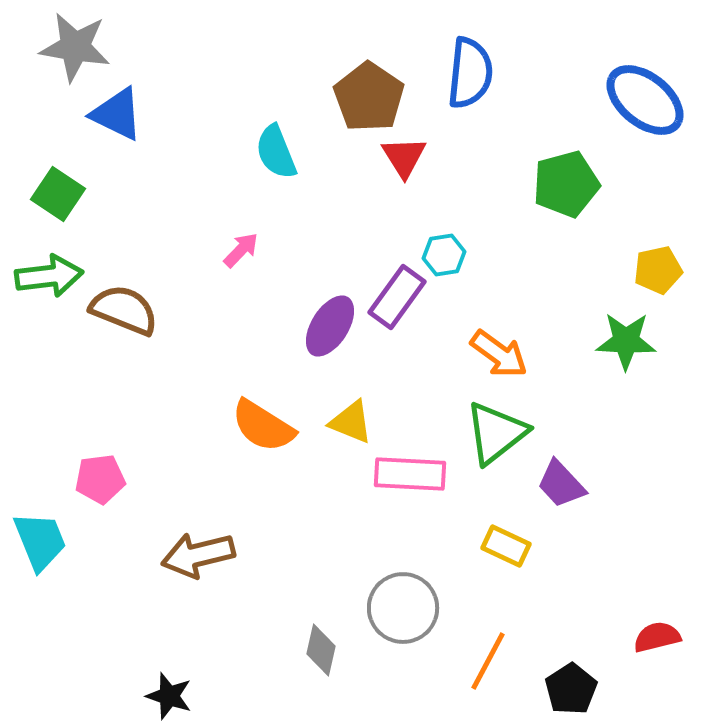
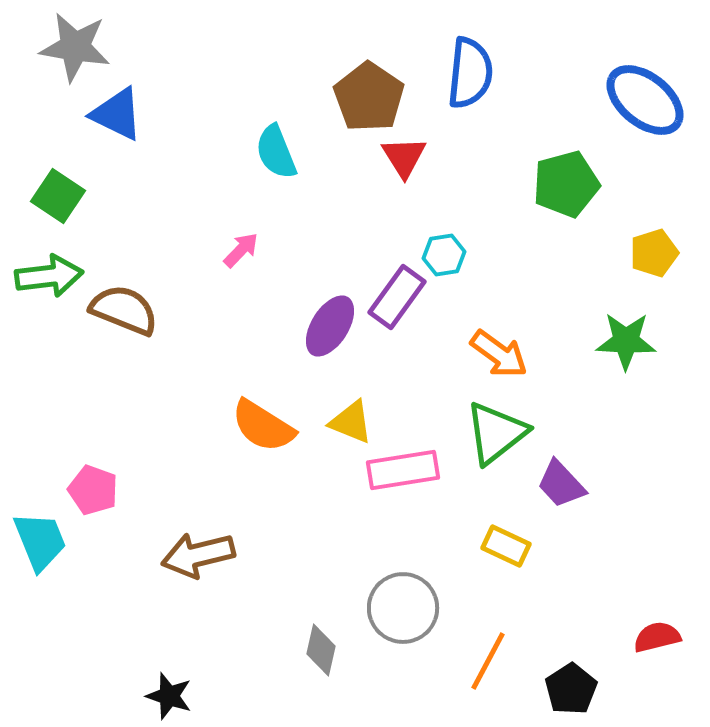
green square: moved 2 px down
yellow pentagon: moved 4 px left, 17 px up; rotated 6 degrees counterclockwise
pink rectangle: moved 7 px left, 4 px up; rotated 12 degrees counterclockwise
pink pentagon: moved 7 px left, 11 px down; rotated 27 degrees clockwise
